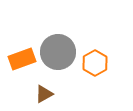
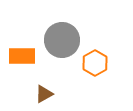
gray circle: moved 4 px right, 12 px up
orange rectangle: moved 3 px up; rotated 20 degrees clockwise
